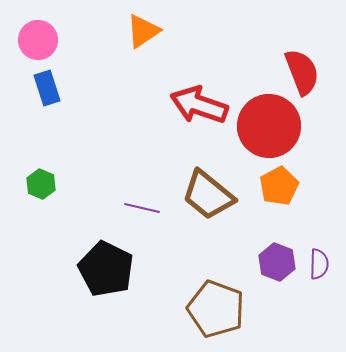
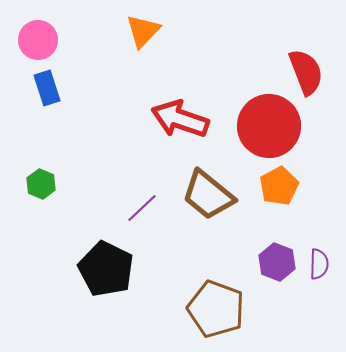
orange triangle: rotated 12 degrees counterclockwise
red semicircle: moved 4 px right
red arrow: moved 19 px left, 14 px down
purple line: rotated 56 degrees counterclockwise
